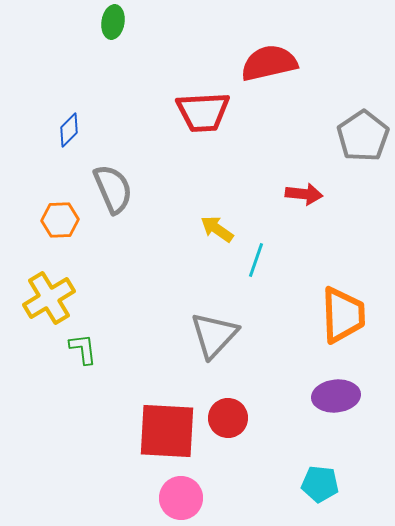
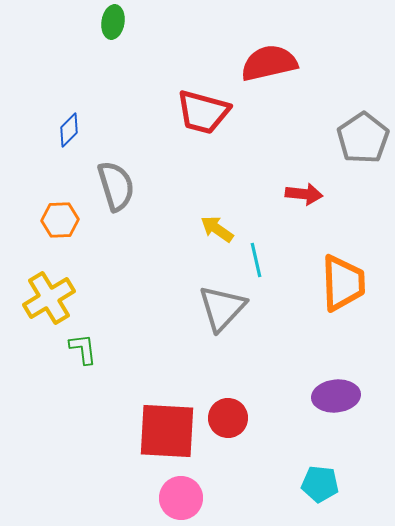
red trapezoid: rotated 18 degrees clockwise
gray pentagon: moved 2 px down
gray semicircle: moved 3 px right, 3 px up; rotated 6 degrees clockwise
cyan line: rotated 32 degrees counterclockwise
orange trapezoid: moved 32 px up
gray triangle: moved 8 px right, 27 px up
